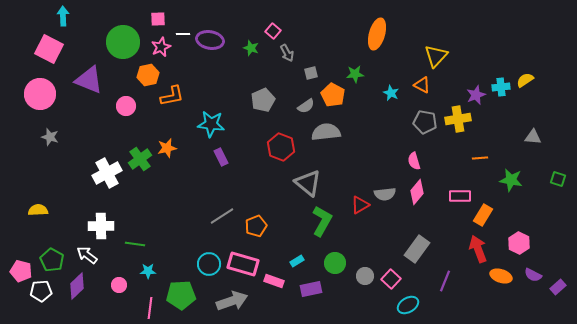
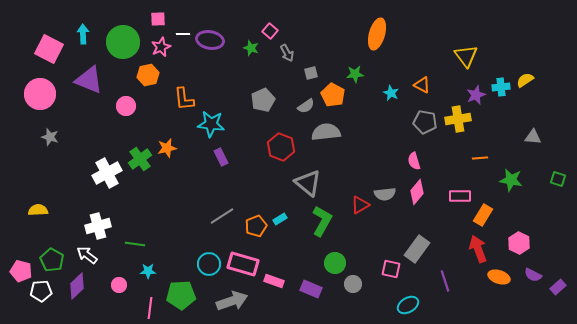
cyan arrow at (63, 16): moved 20 px right, 18 px down
pink square at (273, 31): moved 3 px left
yellow triangle at (436, 56): moved 30 px right; rotated 20 degrees counterclockwise
orange L-shape at (172, 96): moved 12 px right, 3 px down; rotated 95 degrees clockwise
white cross at (101, 226): moved 3 px left; rotated 15 degrees counterclockwise
cyan rectangle at (297, 261): moved 17 px left, 42 px up
gray circle at (365, 276): moved 12 px left, 8 px down
orange ellipse at (501, 276): moved 2 px left, 1 px down
pink square at (391, 279): moved 10 px up; rotated 30 degrees counterclockwise
purple line at (445, 281): rotated 40 degrees counterclockwise
purple rectangle at (311, 289): rotated 35 degrees clockwise
